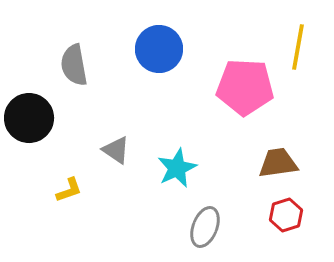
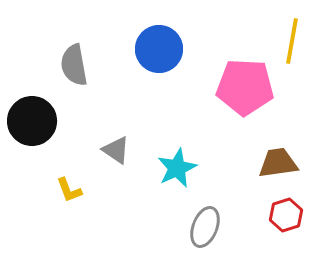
yellow line: moved 6 px left, 6 px up
black circle: moved 3 px right, 3 px down
yellow L-shape: rotated 88 degrees clockwise
